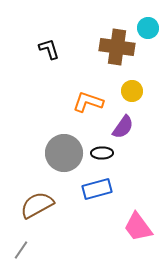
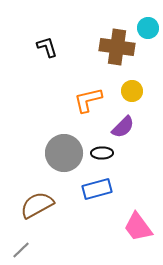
black L-shape: moved 2 px left, 2 px up
orange L-shape: moved 2 px up; rotated 32 degrees counterclockwise
purple semicircle: rotated 10 degrees clockwise
gray line: rotated 12 degrees clockwise
